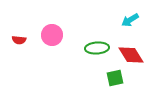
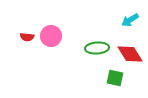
pink circle: moved 1 px left, 1 px down
red semicircle: moved 8 px right, 3 px up
red diamond: moved 1 px left, 1 px up
green square: rotated 24 degrees clockwise
